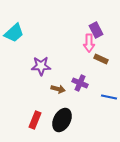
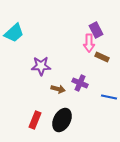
brown rectangle: moved 1 px right, 2 px up
